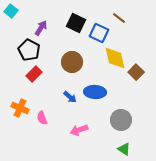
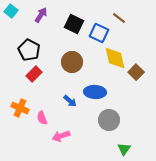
black square: moved 2 px left, 1 px down
purple arrow: moved 13 px up
blue arrow: moved 4 px down
gray circle: moved 12 px left
pink arrow: moved 18 px left, 6 px down
green triangle: rotated 32 degrees clockwise
